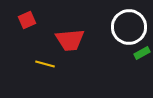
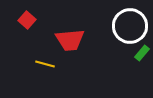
red square: rotated 24 degrees counterclockwise
white circle: moved 1 px right, 1 px up
green rectangle: rotated 21 degrees counterclockwise
